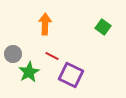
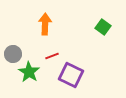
red line: rotated 48 degrees counterclockwise
green star: rotated 10 degrees counterclockwise
